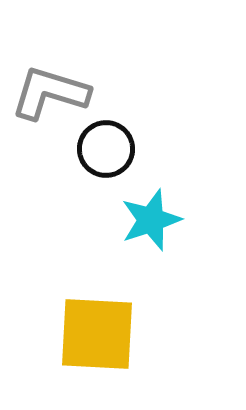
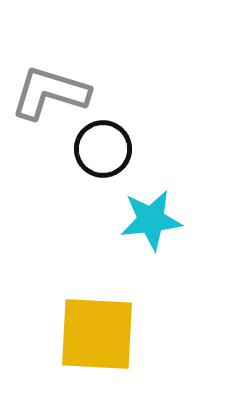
black circle: moved 3 px left
cyan star: rotated 12 degrees clockwise
